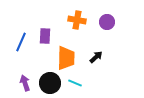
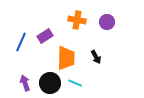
purple rectangle: rotated 56 degrees clockwise
black arrow: rotated 104 degrees clockwise
